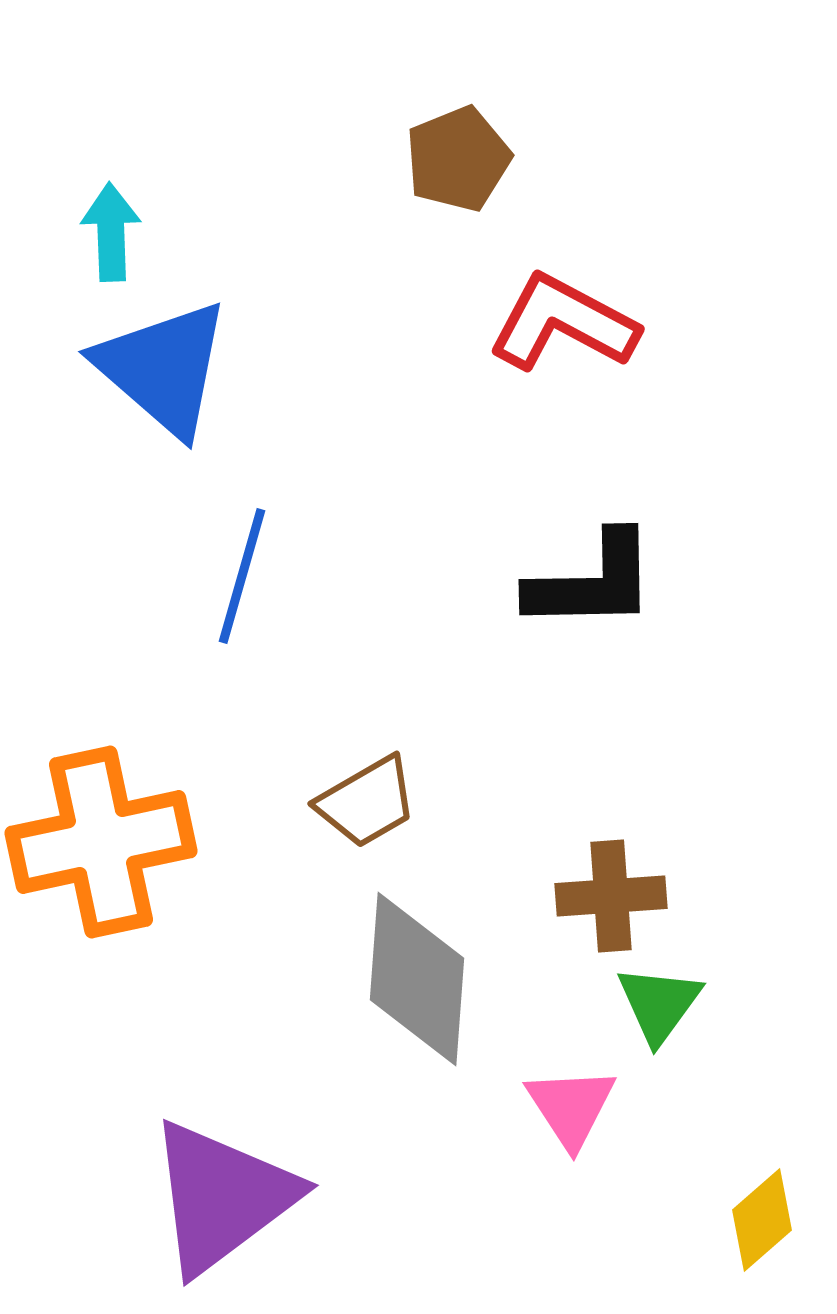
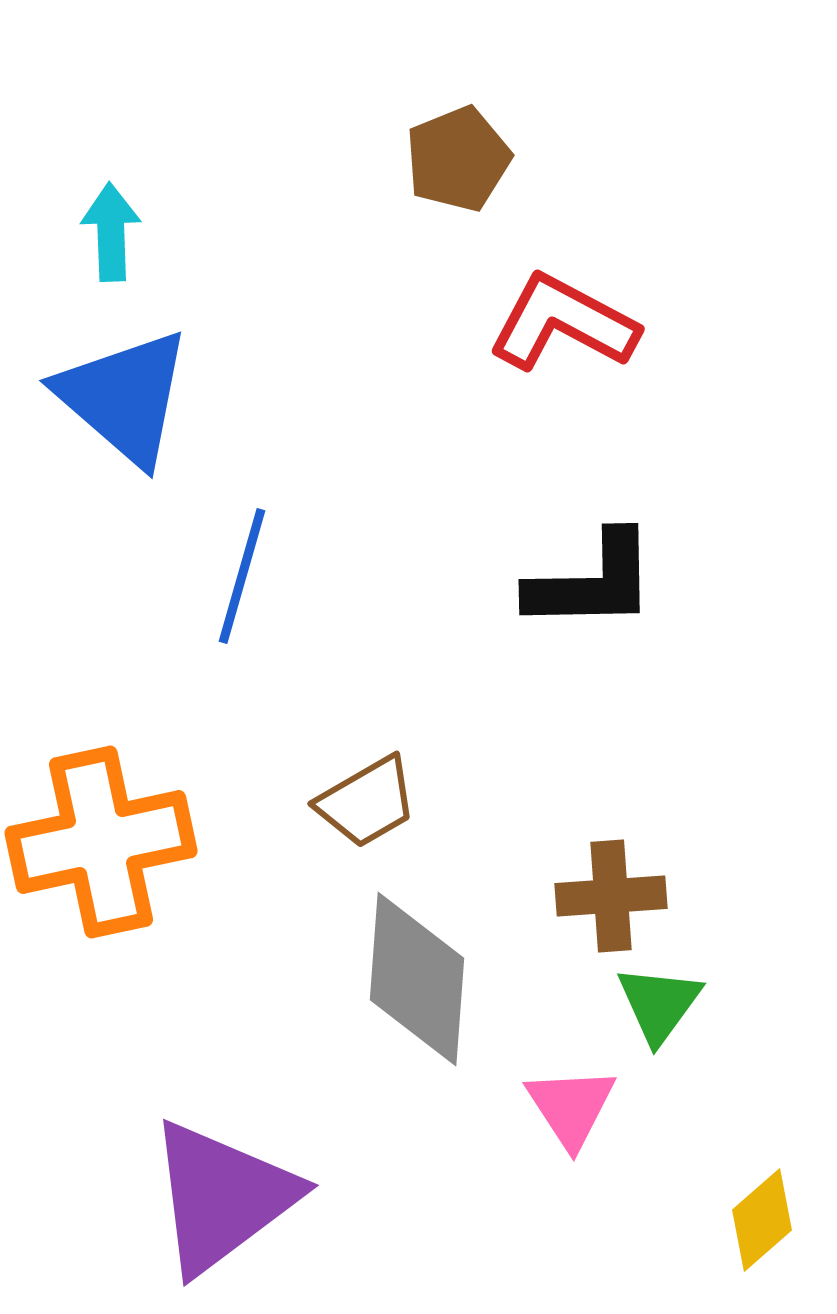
blue triangle: moved 39 px left, 29 px down
